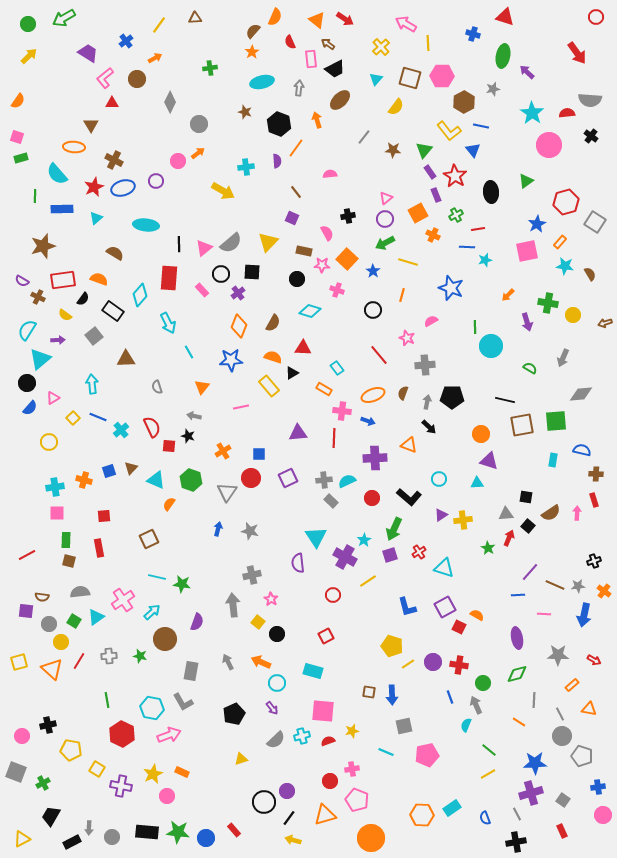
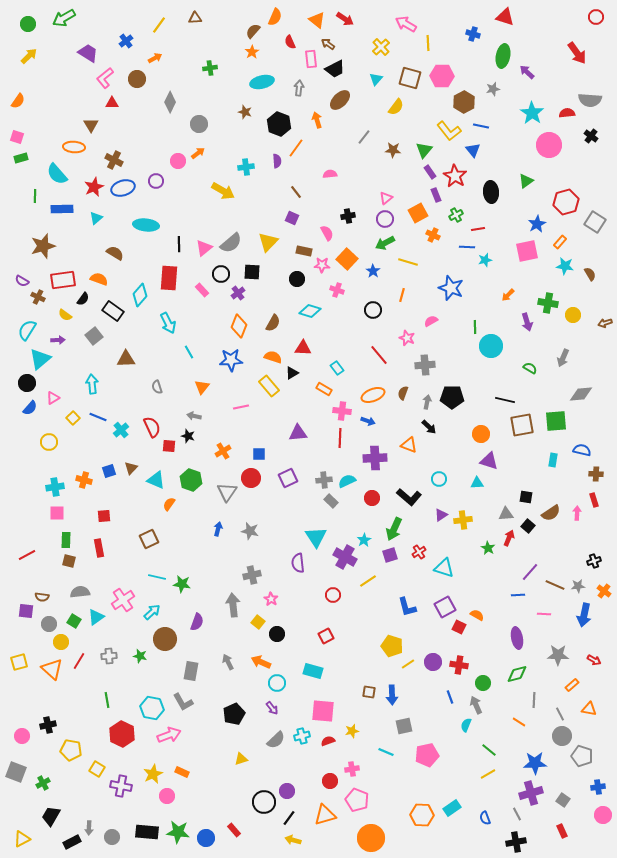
red line at (334, 438): moved 6 px right
